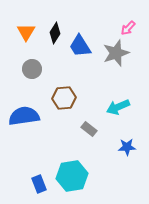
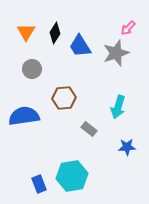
cyan arrow: rotated 50 degrees counterclockwise
